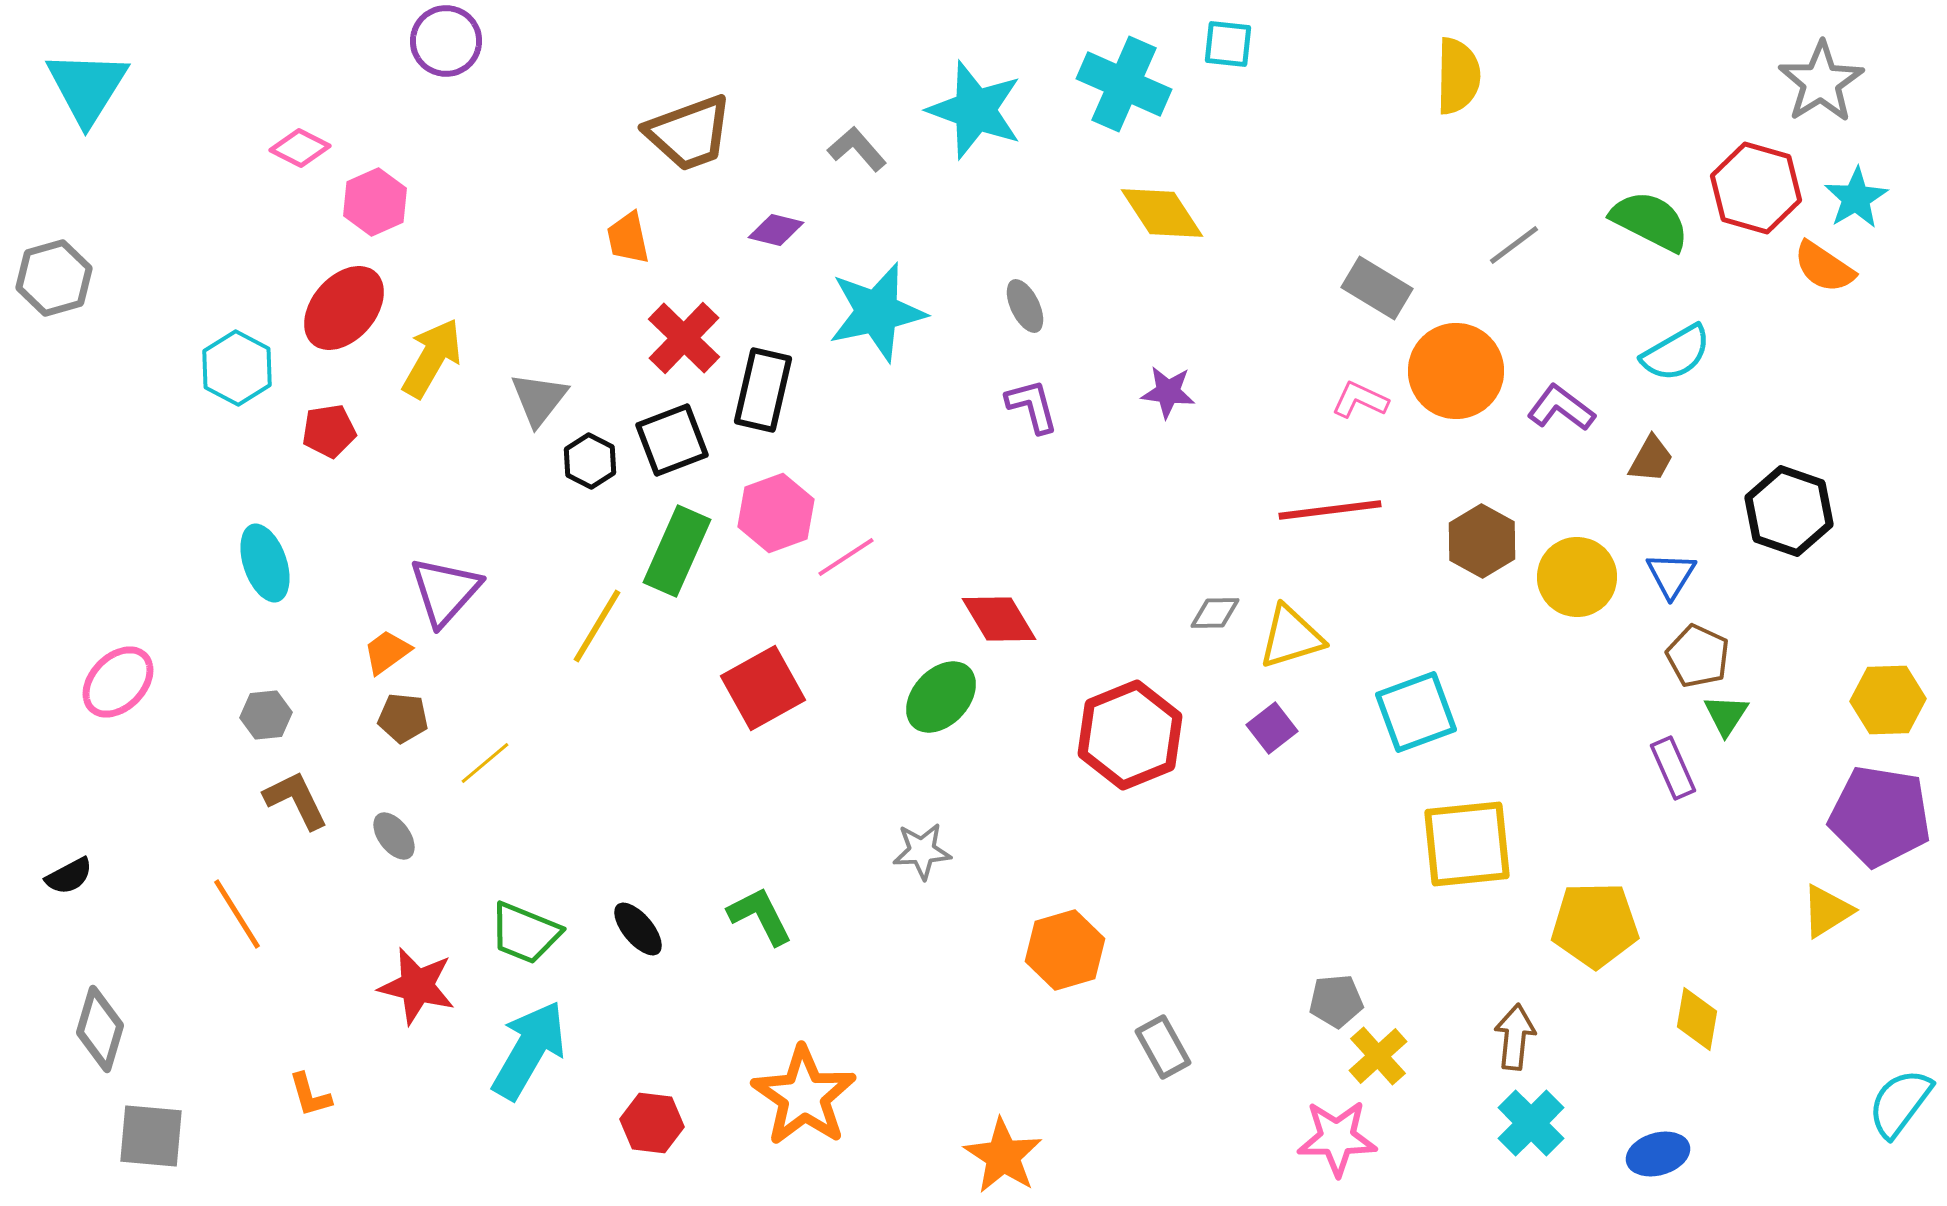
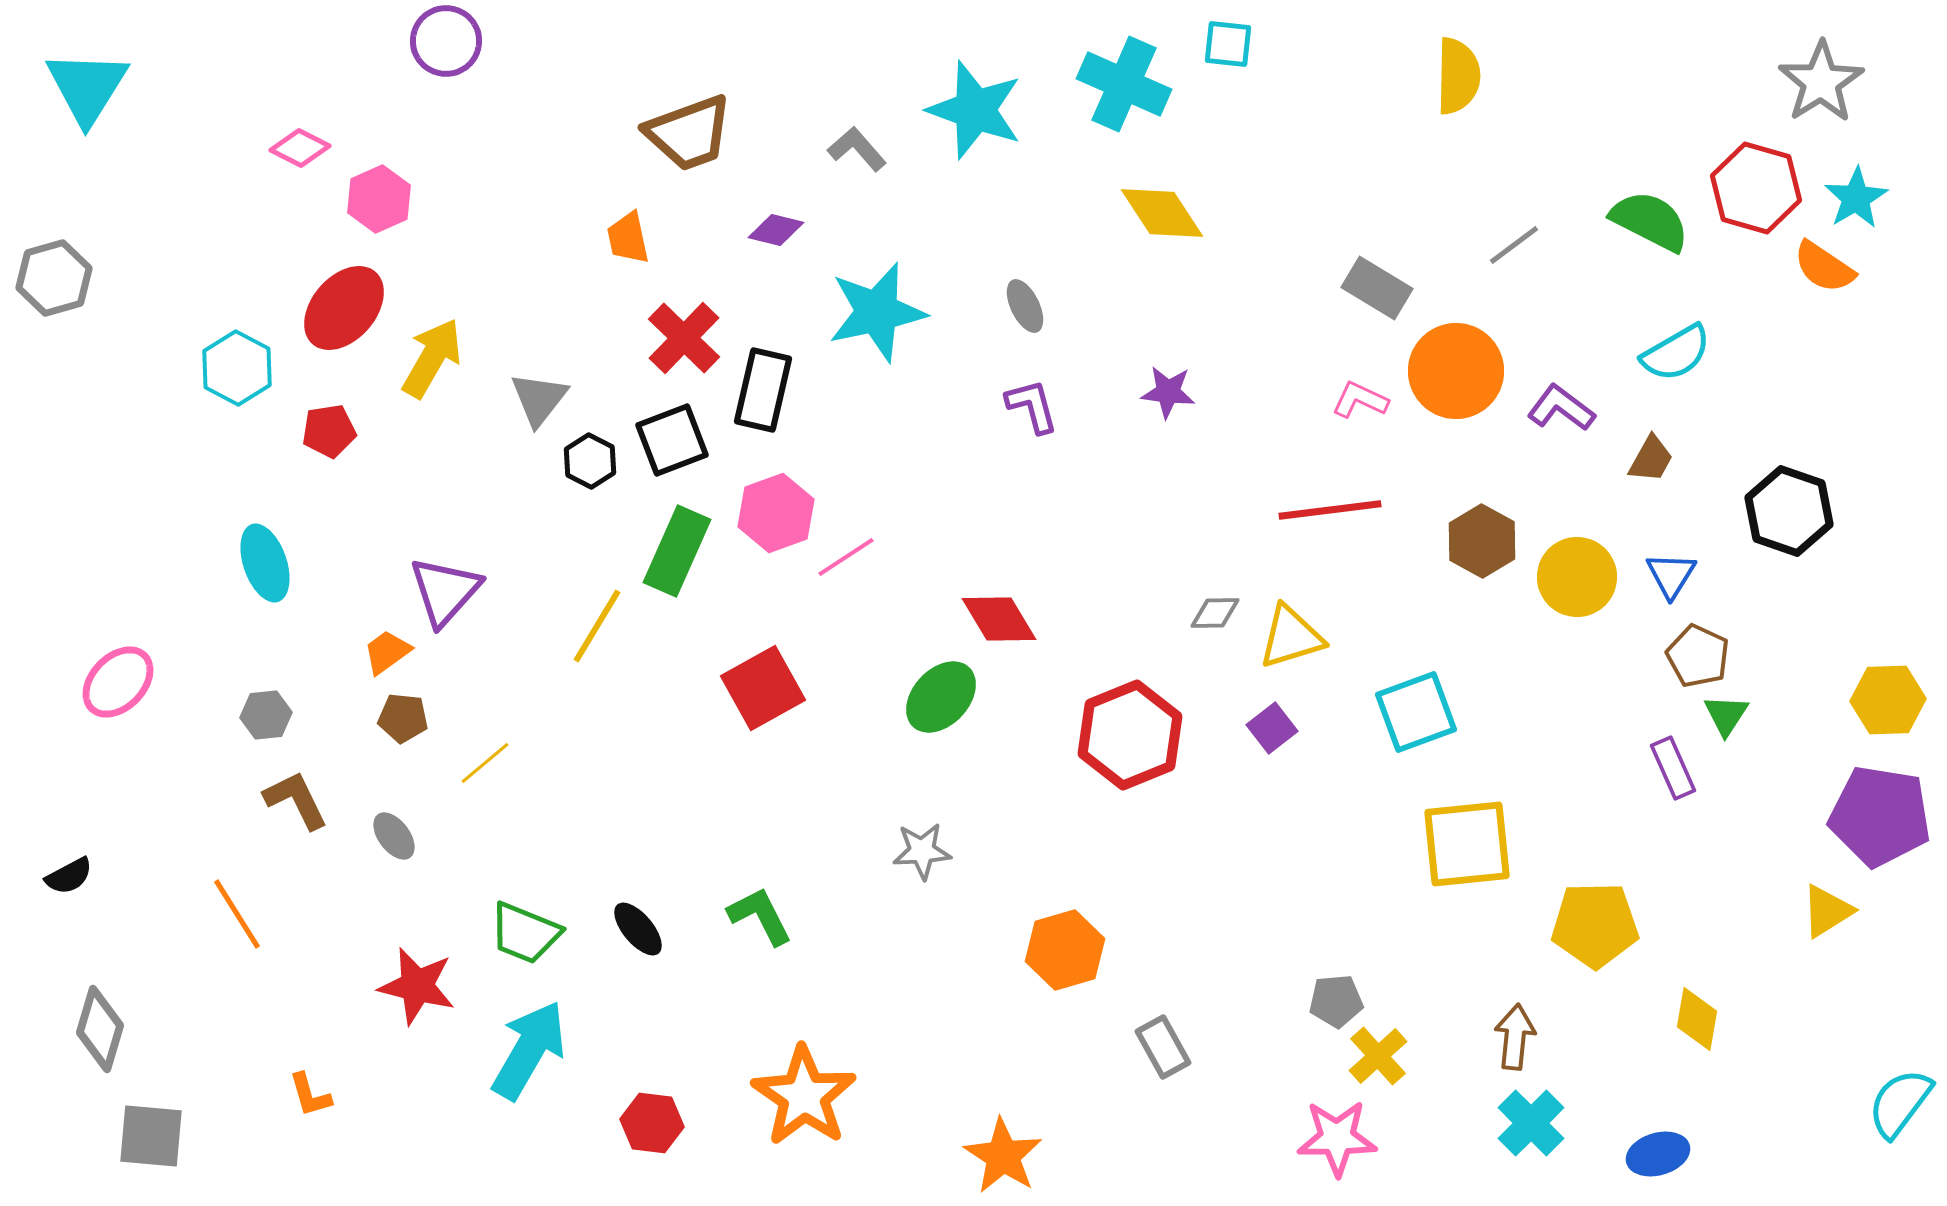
pink hexagon at (375, 202): moved 4 px right, 3 px up
